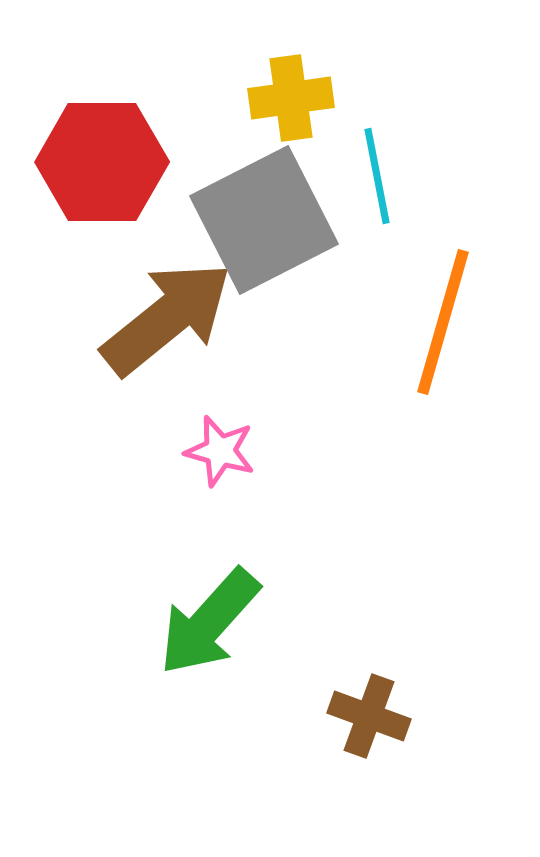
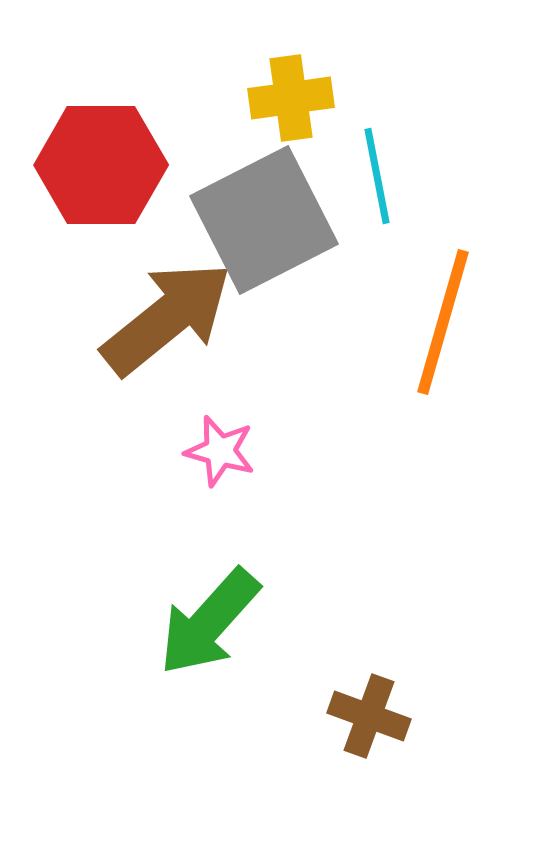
red hexagon: moved 1 px left, 3 px down
